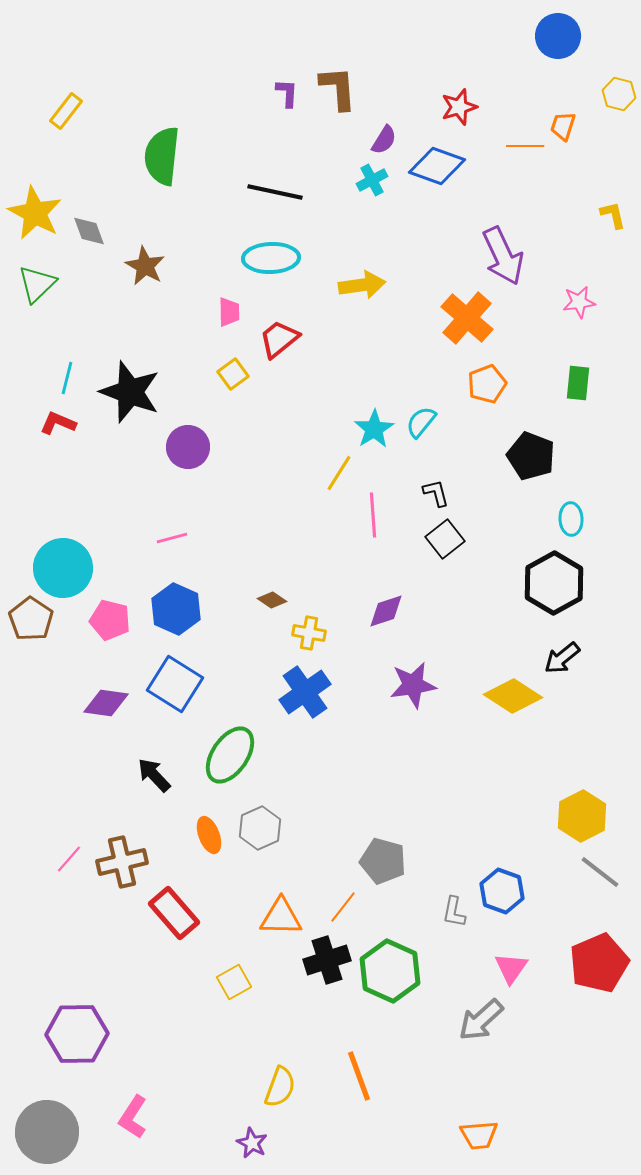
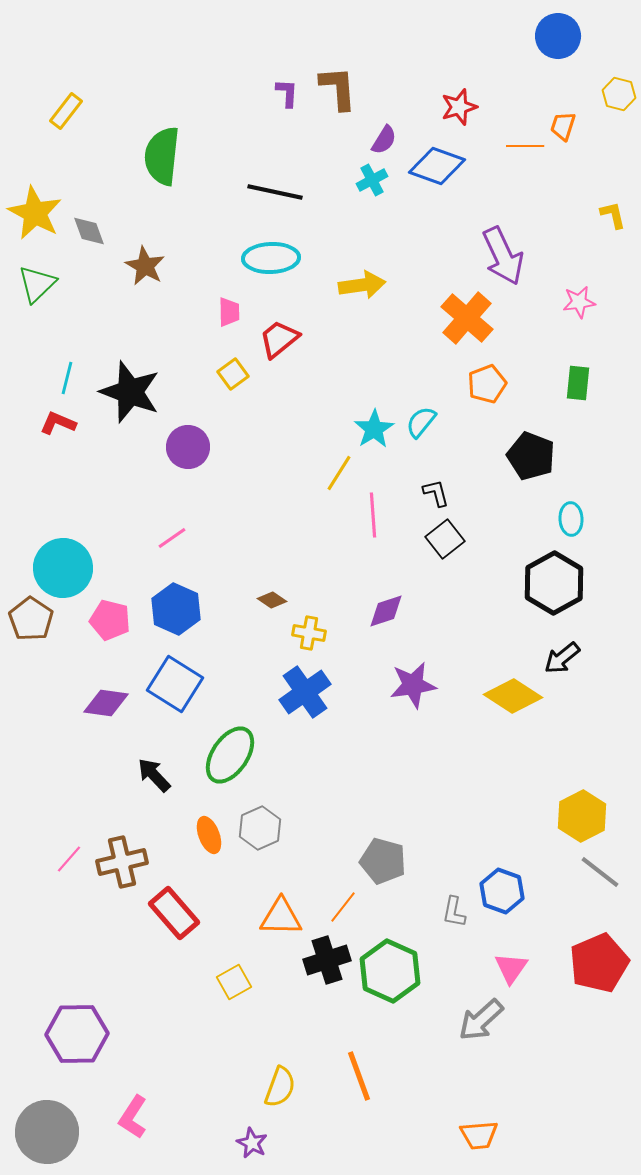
pink line at (172, 538): rotated 20 degrees counterclockwise
